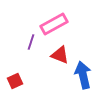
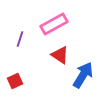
purple line: moved 11 px left, 3 px up
red triangle: rotated 12 degrees clockwise
blue arrow: rotated 44 degrees clockwise
